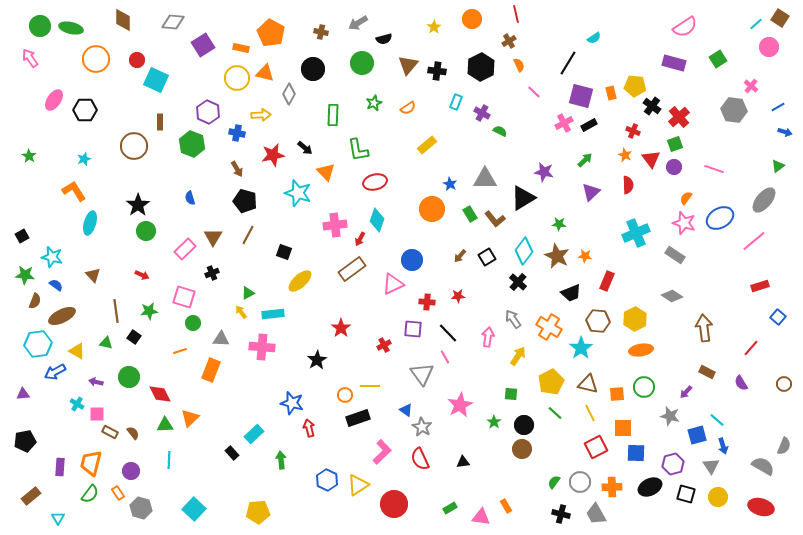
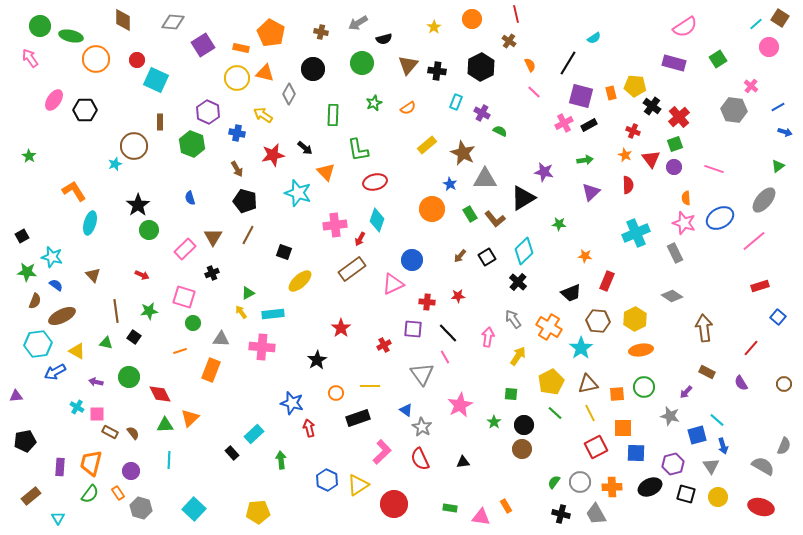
green ellipse at (71, 28): moved 8 px down
brown cross at (509, 41): rotated 24 degrees counterclockwise
orange semicircle at (519, 65): moved 11 px right
yellow arrow at (261, 115): moved 2 px right; rotated 144 degrees counterclockwise
cyan star at (84, 159): moved 31 px right, 5 px down
green arrow at (585, 160): rotated 35 degrees clockwise
orange semicircle at (686, 198): rotated 40 degrees counterclockwise
green circle at (146, 231): moved 3 px right, 1 px up
cyan diamond at (524, 251): rotated 8 degrees clockwise
gray rectangle at (675, 255): moved 2 px up; rotated 30 degrees clockwise
brown star at (557, 256): moved 94 px left, 103 px up
green star at (25, 275): moved 2 px right, 3 px up
brown triangle at (588, 384): rotated 25 degrees counterclockwise
purple triangle at (23, 394): moved 7 px left, 2 px down
orange circle at (345, 395): moved 9 px left, 2 px up
cyan cross at (77, 404): moved 3 px down
green rectangle at (450, 508): rotated 40 degrees clockwise
